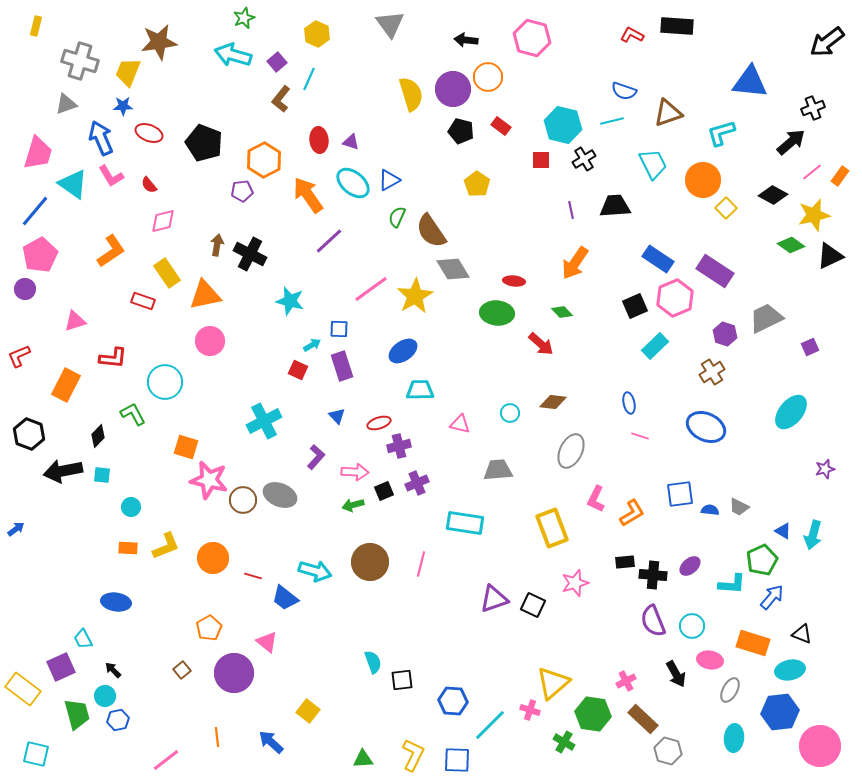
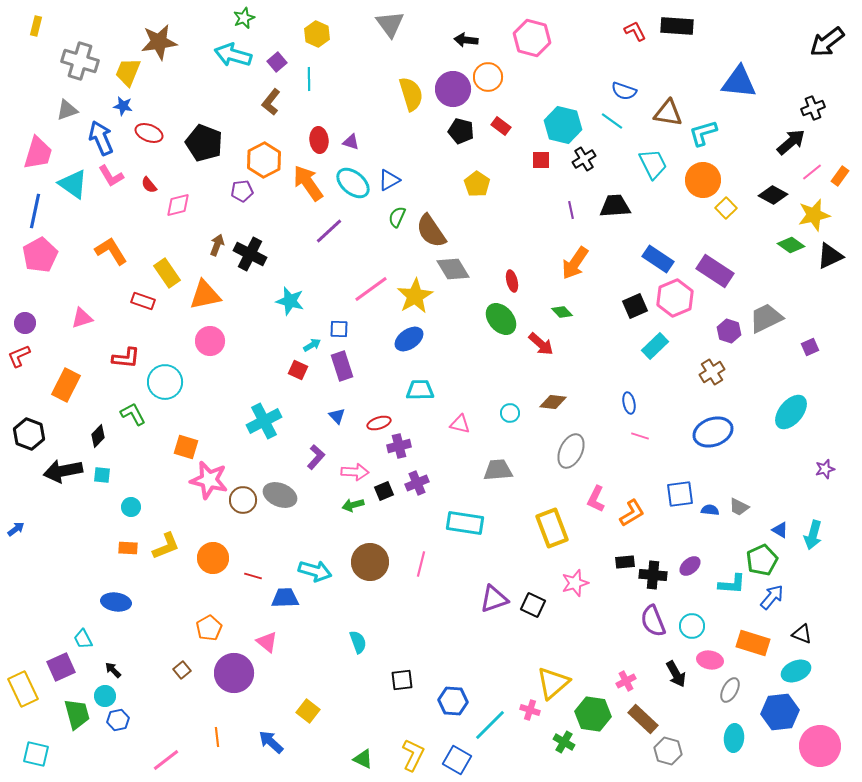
red L-shape at (632, 35): moved 3 px right, 4 px up; rotated 35 degrees clockwise
cyan line at (309, 79): rotated 25 degrees counterclockwise
blue triangle at (750, 82): moved 11 px left
brown L-shape at (281, 99): moved 10 px left, 3 px down
gray triangle at (66, 104): moved 1 px right, 6 px down
blue star at (123, 106): rotated 12 degrees clockwise
brown triangle at (668, 113): rotated 28 degrees clockwise
cyan line at (612, 121): rotated 50 degrees clockwise
cyan L-shape at (721, 133): moved 18 px left
orange arrow at (308, 195): moved 12 px up
blue line at (35, 211): rotated 28 degrees counterclockwise
pink diamond at (163, 221): moved 15 px right, 16 px up
purple line at (329, 241): moved 10 px up
brown arrow at (217, 245): rotated 10 degrees clockwise
orange L-shape at (111, 251): rotated 88 degrees counterclockwise
red ellipse at (514, 281): moved 2 px left; rotated 70 degrees clockwise
purple circle at (25, 289): moved 34 px down
green ellipse at (497, 313): moved 4 px right, 6 px down; rotated 44 degrees clockwise
pink triangle at (75, 321): moved 7 px right, 3 px up
purple hexagon at (725, 334): moved 4 px right, 3 px up
blue ellipse at (403, 351): moved 6 px right, 12 px up
red L-shape at (113, 358): moved 13 px right
blue ellipse at (706, 427): moved 7 px right, 5 px down; rotated 45 degrees counterclockwise
blue triangle at (783, 531): moved 3 px left, 1 px up
blue trapezoid at (285, 598): rotated 140 degrees clockwise
cyan semicircle at (373, 662): moved 15 px left, 20 px up
cyan ellipse at (790, 670): moved 6 px right, 1 px down; rotated 12 degrees counterclockwise
yellow rectangle at (23, 689): rotated 28 degrees clockwise
green triangle at (363, 759): rotated 30 degrees clockwise
blue square at (457, 760): rotated 28 degrees clockwise
